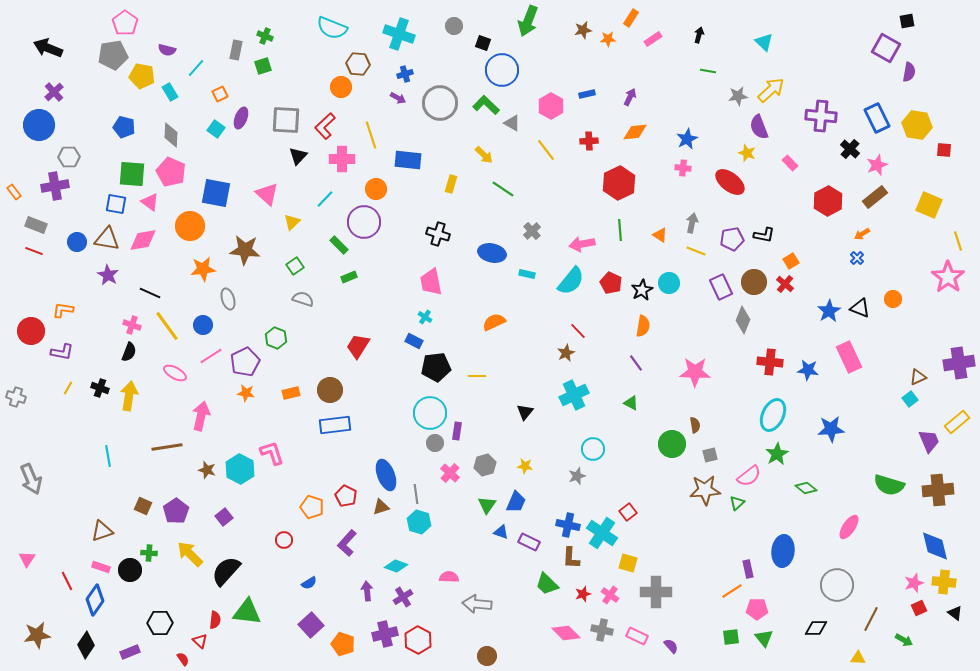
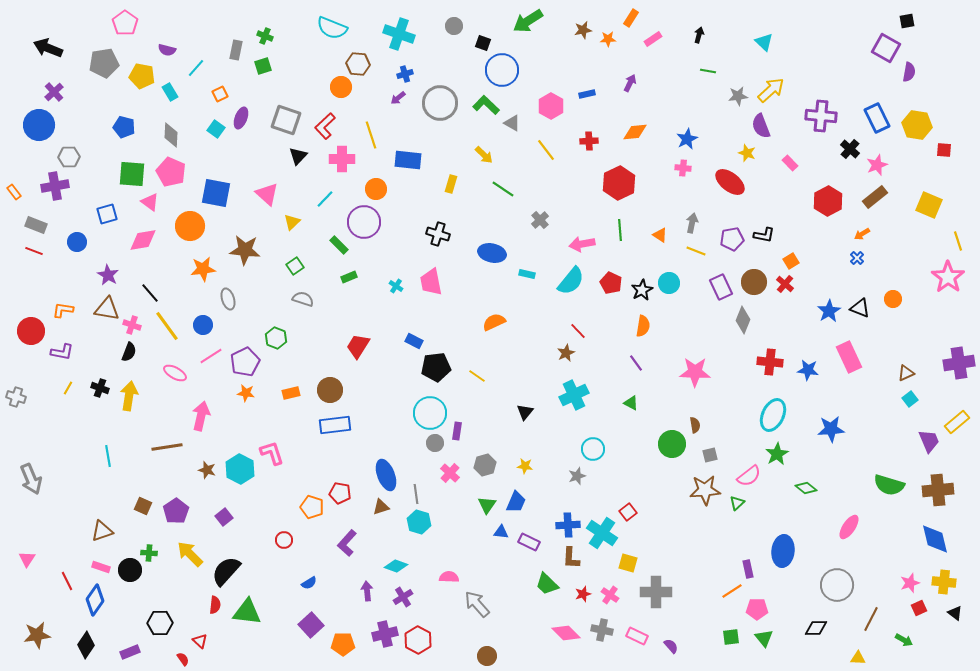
green arrow at (528, 21): rotated 36 degrees clockwise
gray pentagon at (113, 55): moved 9 px left, 8 px down
purple arrow at (630, 97): moved 14 px up
purple arrow at (398, 98): rotated 112 degrees clockwise
gray square at (286, 120): rotated 16 degrees clockwise
purple semicircle at (759, 127): moved 2 px right, 1 px up
blue square at (116, 204): moved 9 px left, 10 px down; rotated 25 degrees counterclockwise
gray cross at (532, 231): moved 8 px right, 11 px up
brown triangle at (107, 239): moved 70 px down
black line at (150, 293): rotated 25 degrees clockwise
cyan cross at (425, 317): moved 29 px left, 31 px up
yellow line at (477, 376): rotated 36 degrees clockwise
brown triangle at (918, 377): moved 12 px left, 4 px up
red pentagon at (346, 496): moved 6 px left, 3 px up; rotated 15 degrees counterclockwise
blue cross at (568, 525): rotated 15 degrees counterclockwise
blue triangle at (501, 532): rotated 14 degrees counterclockwise
blue diamond at (935, 546): moved 7 px up
pink star at (914, 583): moved 4 px left
gray arrow at (477, 604): rotated 44 degrees clockwise
red semicircle at (215, 620): moved 15 px up
orange pentagon at (343, 644): rotated 20 degrees counterclockwise
